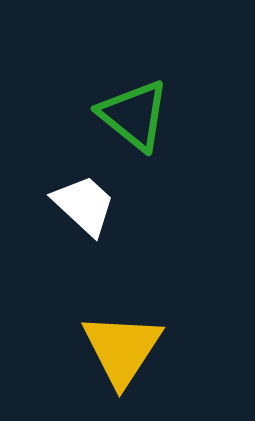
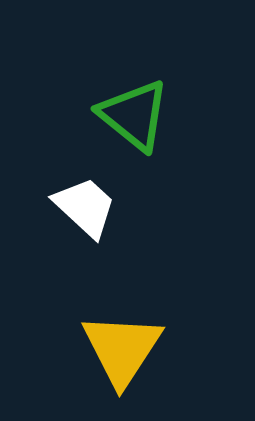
white trapezoid: moved 1 px right, 2 px down
